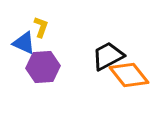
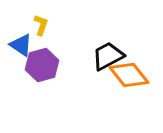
yellow L-shape: moved 2 px up
blue triangle: moved 3 px left, 2 px down; rotated 10 degrees clockwise
purple hexagon: moved 1 px left, 2 px up; rotated 12 degrees counterclockwise
